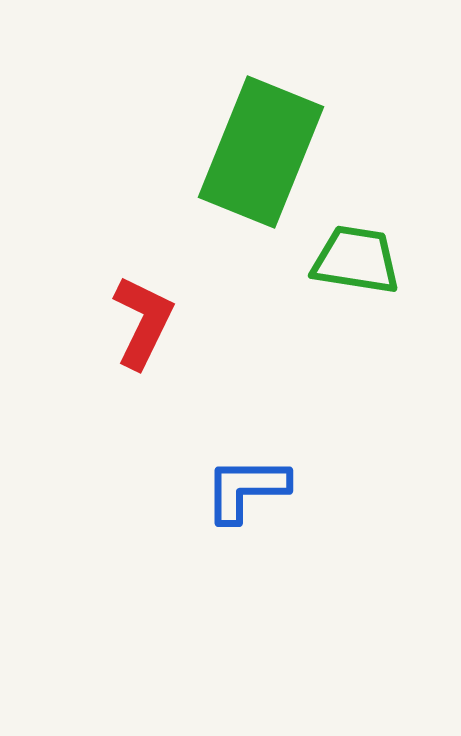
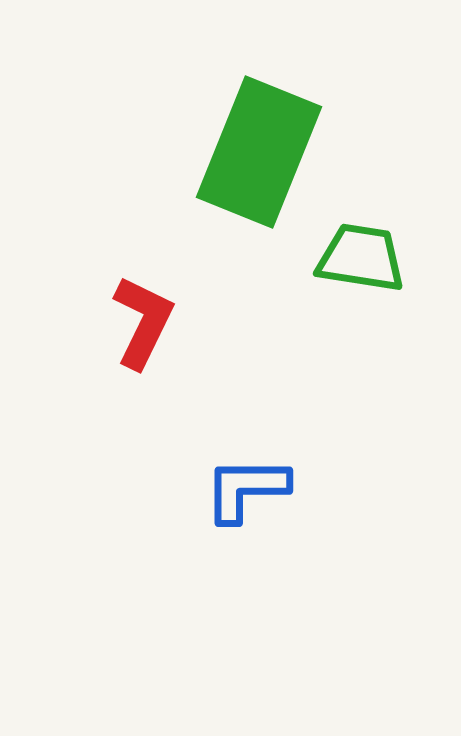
green rectangle: moved 2 px left
green trapezoid: moved 5 px right, 2 px up
